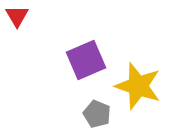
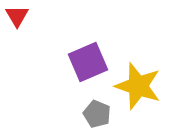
purple square: moved 2 px right, 2 px down
